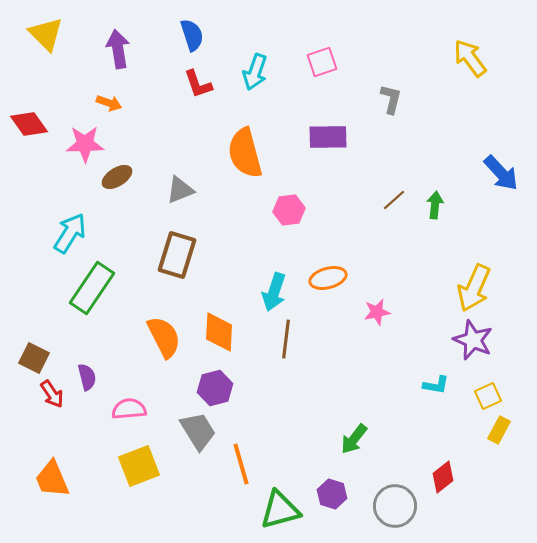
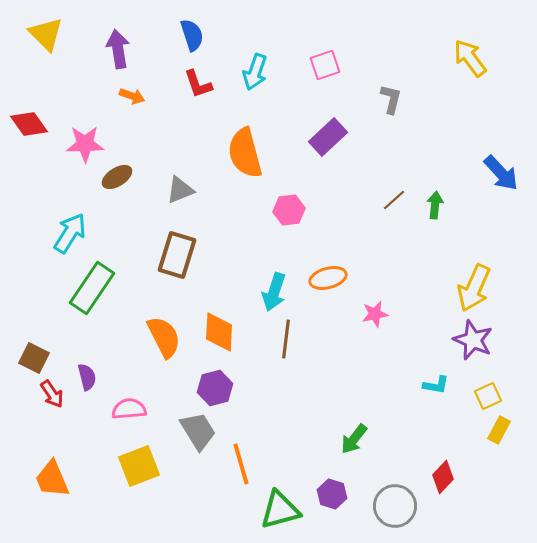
pink square at (322, 62): moved 3 px right, 3 px down
orange arrow at (109, 103): moved 23 px right, 7 px up
purple rectangle at (328, 137): rotated 42 degrees counterclockwise
pink star at (377, 312): moved 2 px left, 2 px down
red diamond at (443, 477): rotated 8 degrees counterclockwise
